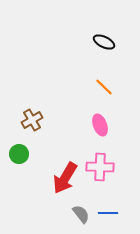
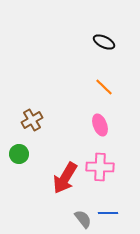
gray semicircle: moved 2 px right, 5 px down
